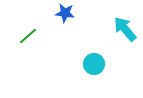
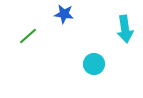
blue star: moved 1 px left, 1 px down
cyan arrow: rotated 148 degrees counterclockwise
